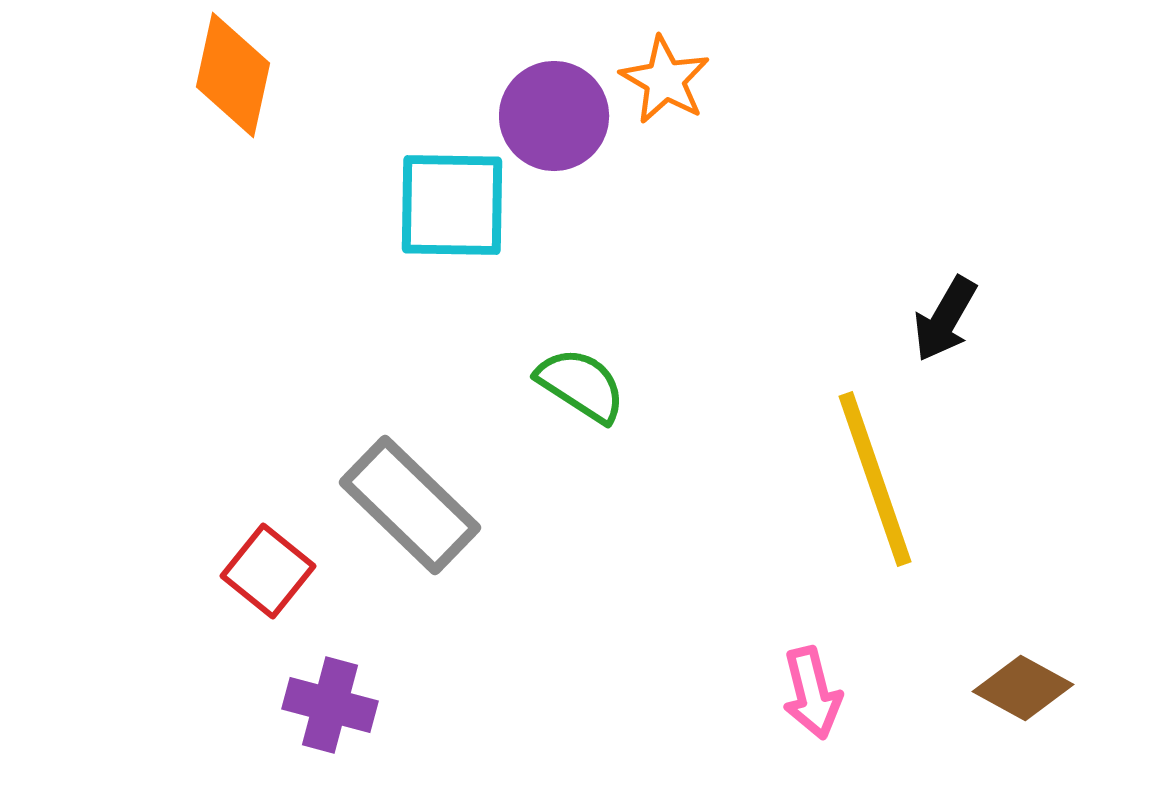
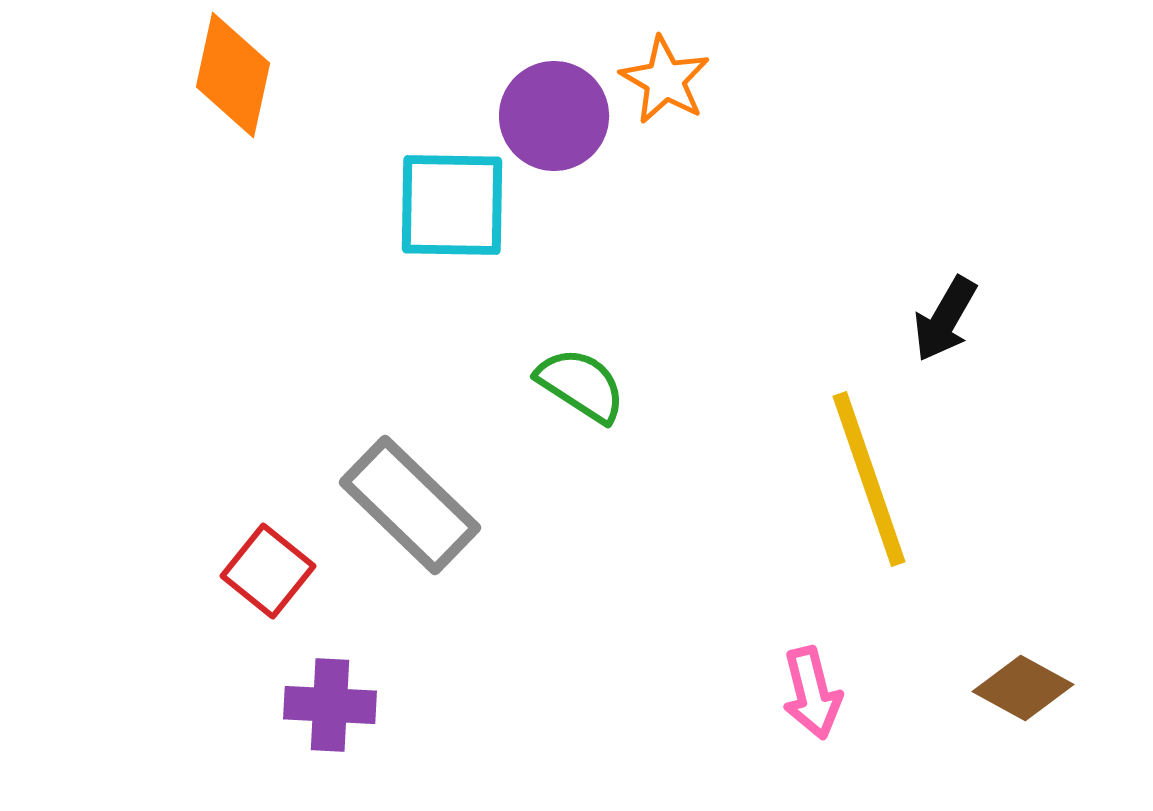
yellow line: moved 6 px left
purple cross: rotated 12 degrees counterclockwise
